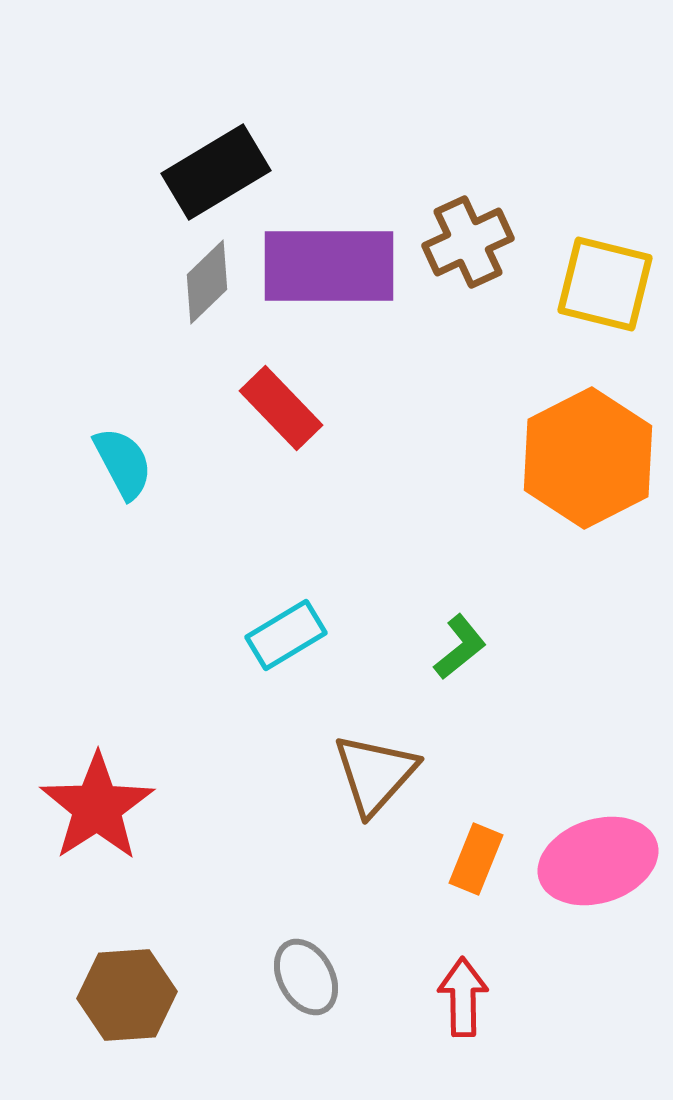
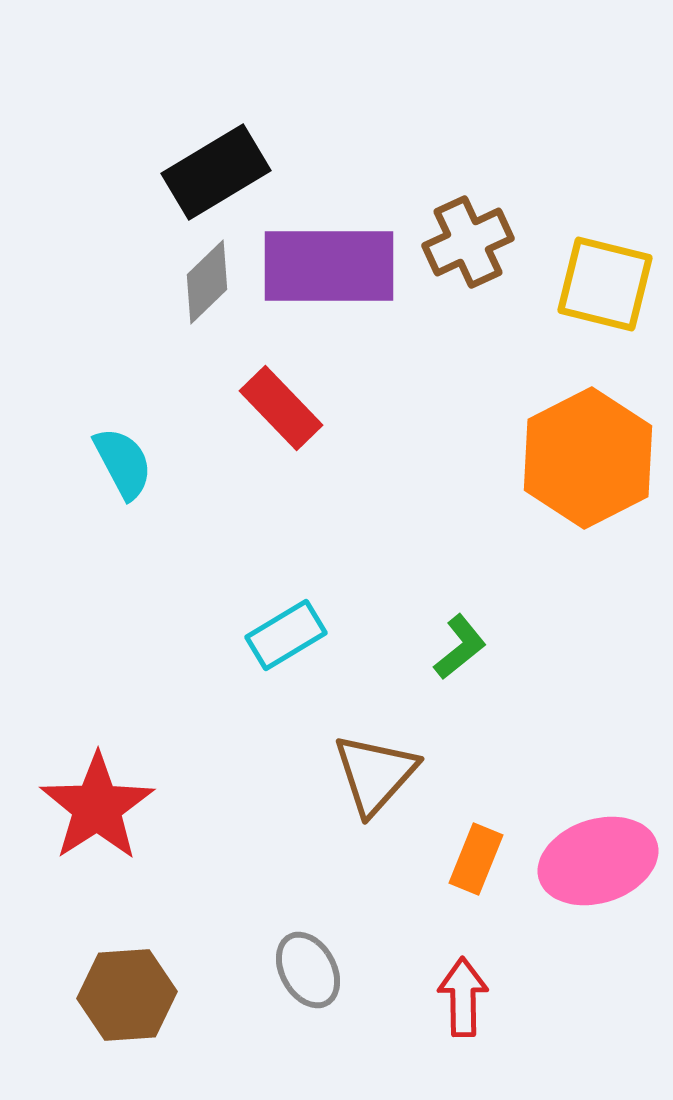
gray ellipse: moved 2 px right, 7 px up
